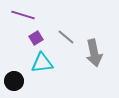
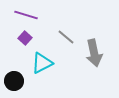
purple line: moved 3 px right
purple square: moved 11 px left; rotated 16 degrees counterclockwise
cyan triangle: rotated 20 degrees counterclockwise
